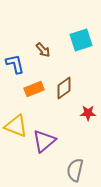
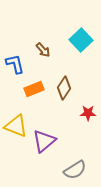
cyan square: rotated 25 degrees counterclockwise
brown diamond: rotated 20 degrees counterclockwise
gray semicircle: rotated 135 degrees counterclockwise
